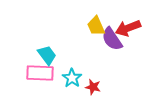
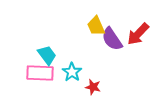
red arrow: moved 10 px right, 6 px down; rotated 25 degrees counterclockwise
cyan star: moved 6 px up
